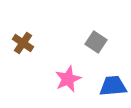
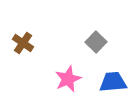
gray square: rotated 10 degrees clockwise
blue trapezoid: moved 4 px up
